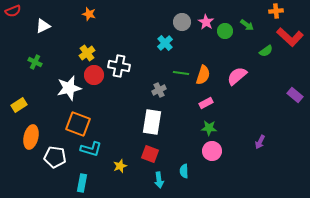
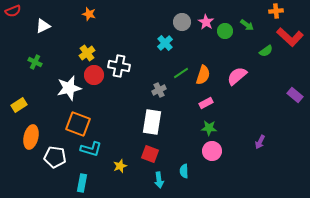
green line: rotated 42 degrees counterclockwise
